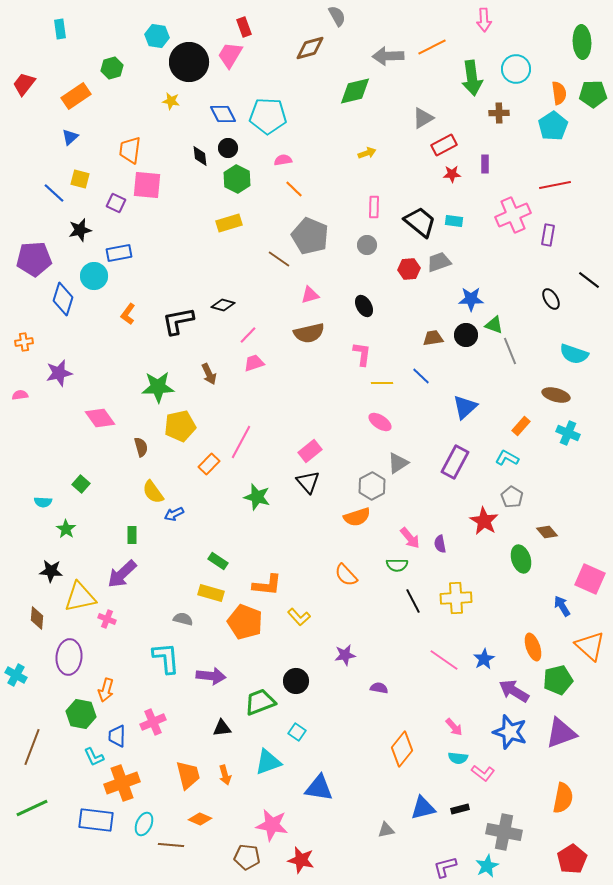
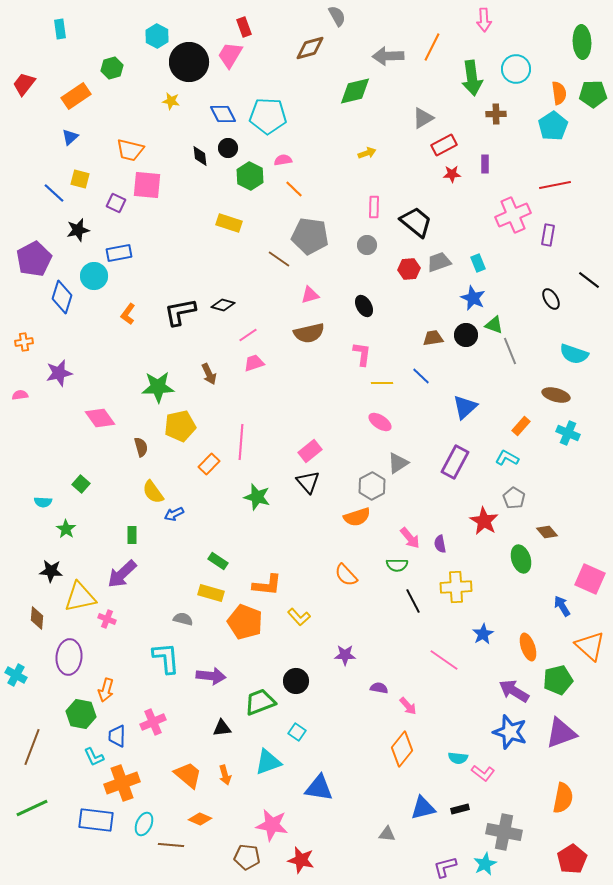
cyan hexagon at (157, 36): rotated 20 degrees clockwise
orange line at (432, 47): rotated 36 degrees counterclockwise
brown cross at (499, 113): moved 3 px left, 1 px down
orange trapezoid at (130, 150): rotated 84 degrees counterclockwise
green hexagon at (237, 179): moved 13 px right, 3 px up
cyan rectangle at (454, 221): moved 24 px right, 42 px down; rotated 60 degrees clockwise
black trapezoid at (420, 222): moved 4 px left
yellow rectangle at (229, 223): rotated 35 degrees clockwise
black star at (80, 230): moved 2 px left
gray pentagon at (310, 236): rotated 15 degrees counterclockwise
purple pentagon at (34, 259): rotated 24 degrees counterclockwise
blue diamond at (63, 299): moved 1 px left, 2 px up
blue star at (471, 299): moved 2 px right, 1 px up; rotated 25 degrees clockwise
black L-shape at (178, 321): moved 2 px right, 9 px up
pink line at (248, 335): rotated 12 degrees clockwise
pink line at (241, 442): rotated 24 degrees counterclockwise
gray pentagon at (512, 497): moved 2 px right, 1 px down
yellow cross at (456, 598): moved 11 px up
orange ellipse at (533, 647): moved 5 px left
purple star at (345, 655): rotated 10 degrees clockwise
blue star at (484, 659): moved 1 px left, 25 px up
pink arrow at (454, 727): moved 46 px left, 21 px up
orange trapezoid at (188, 775): rotated 36 degrees counterclockwise
gray triangle at (386, 830): moved 1 px right, 4 px down; rotated 18 degrees clockwise
cyan star at (487, 866): moved 2 px left, 2 px up
